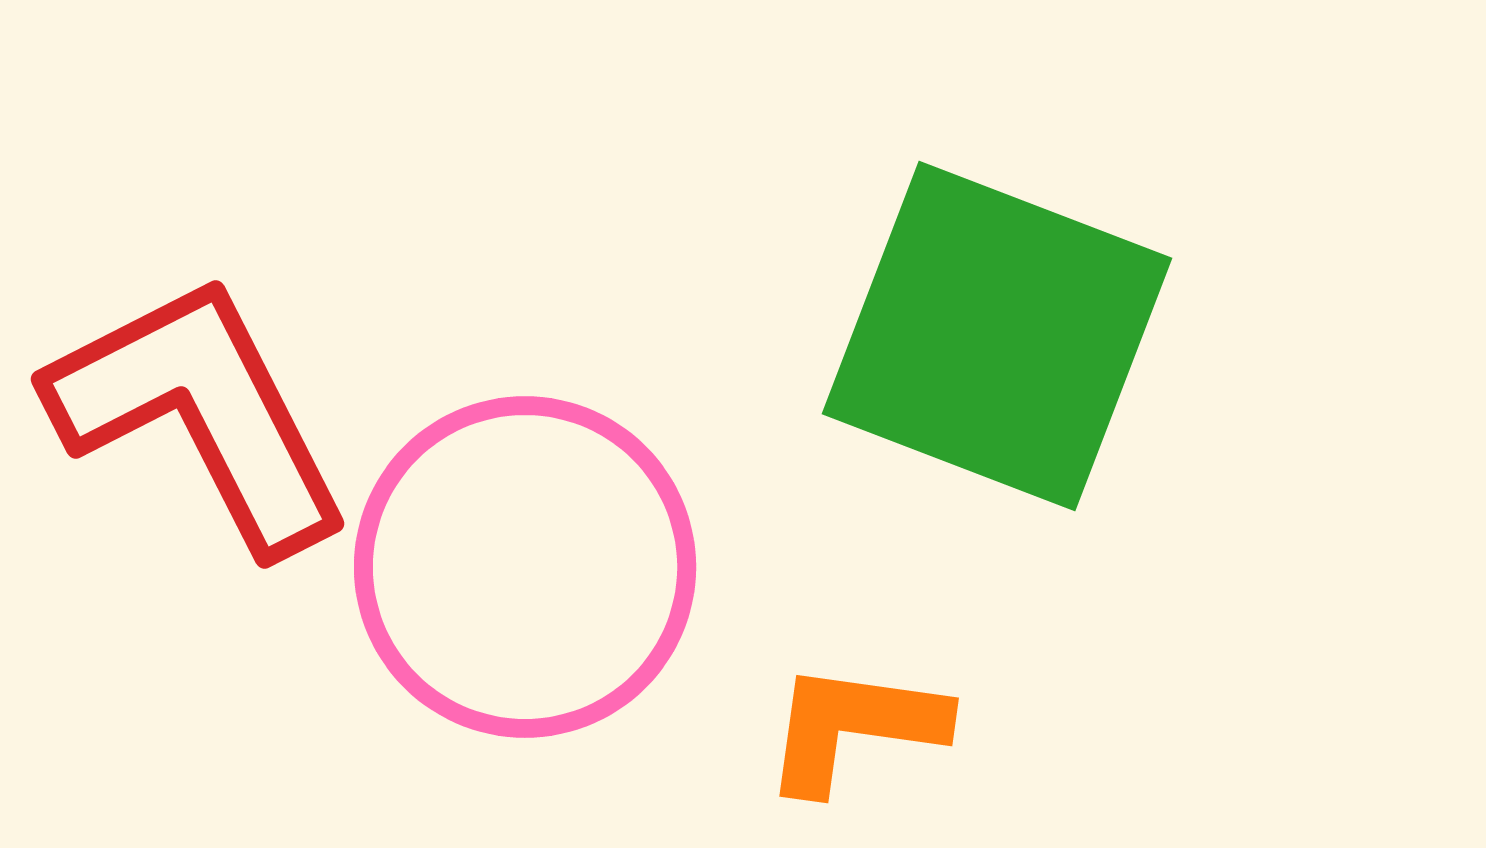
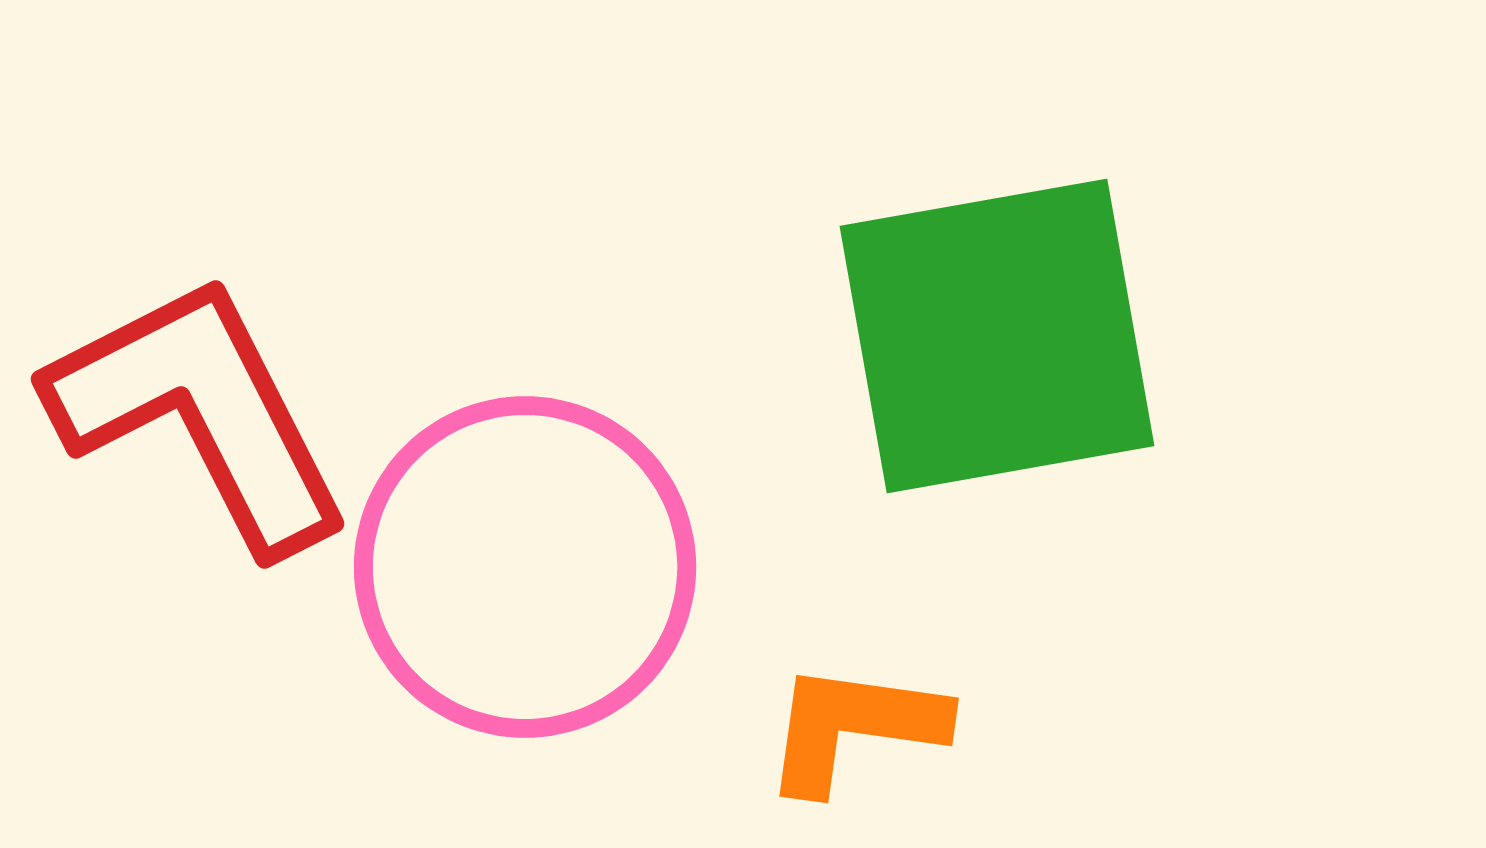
green square: rotated 31 degrees counterclockwise
